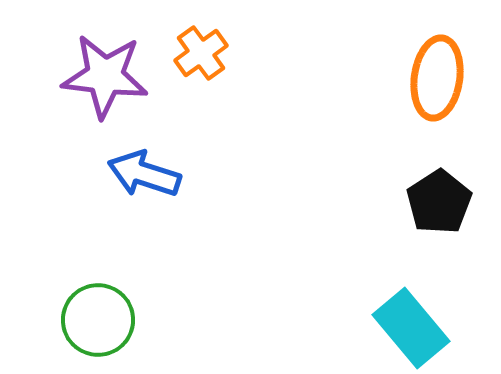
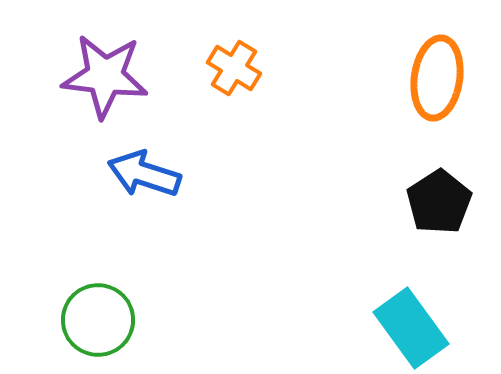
orange cross: moved 33 px right, 15 px down; rotated 22 degrees counterclockwise
cyan rectangle: rotated 4 degrees clockwise
